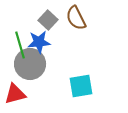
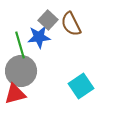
brown semicircle: moved 5 px left, 6 px down
blue star: moved 5 px up
gray circle: moved 9 px left, 7 px down
cyan square: rotated 25 degrees counterclockwise
